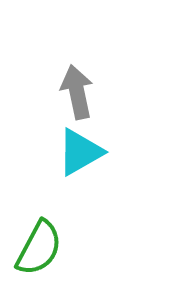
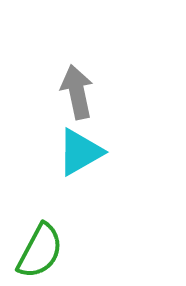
green semicircle: moved 1 px right, 3 px down
